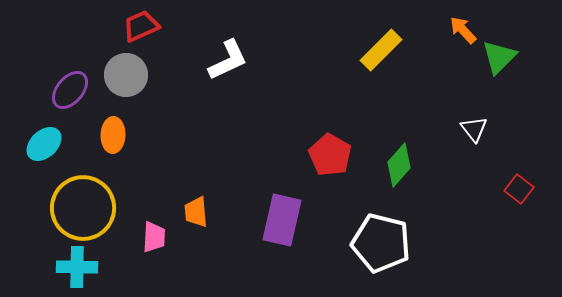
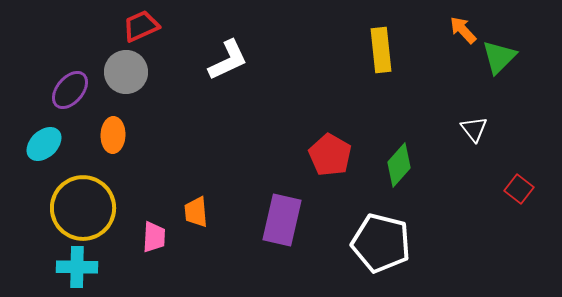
yellow rectangle: rotated 51 degrees counterclockwise
gray circle: moved 3 px up
